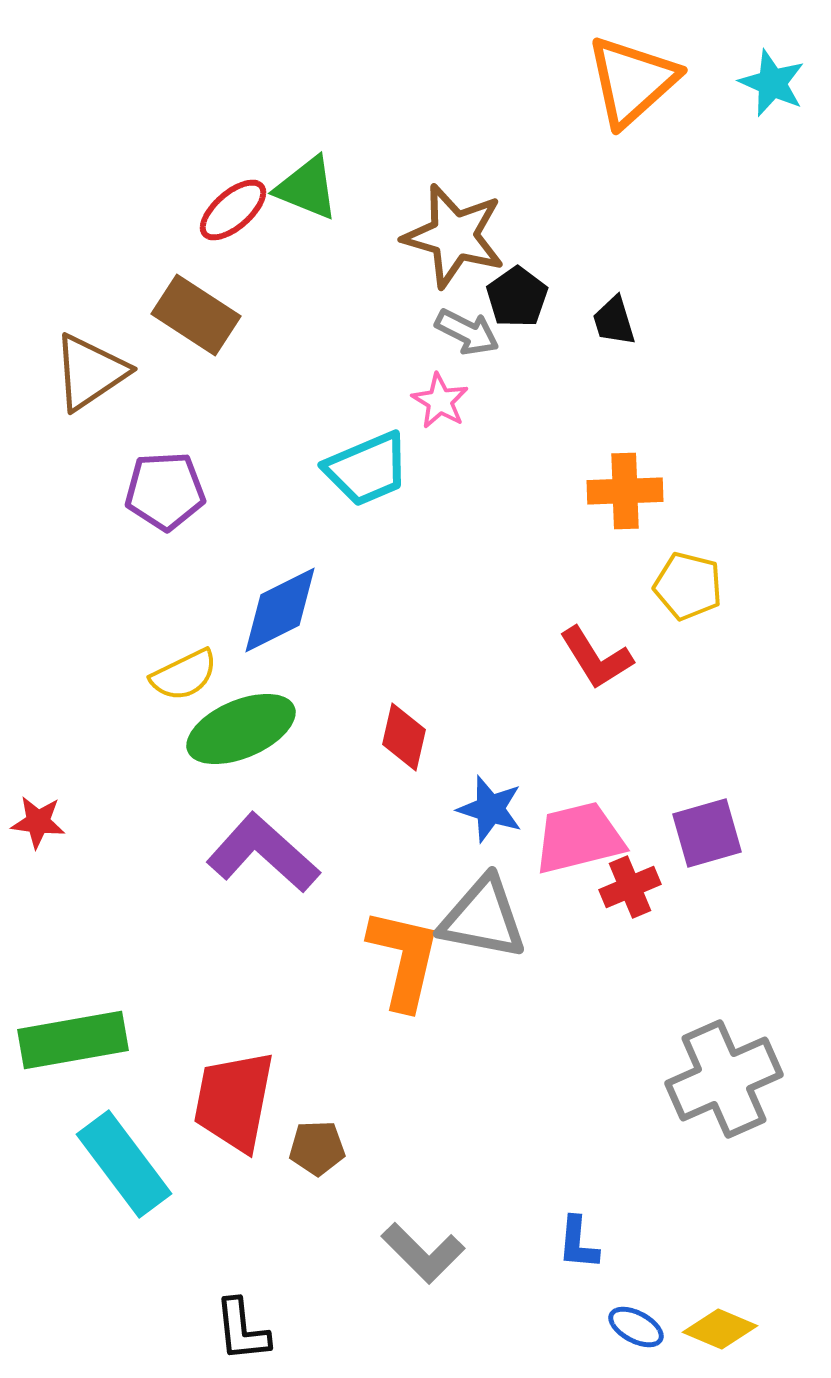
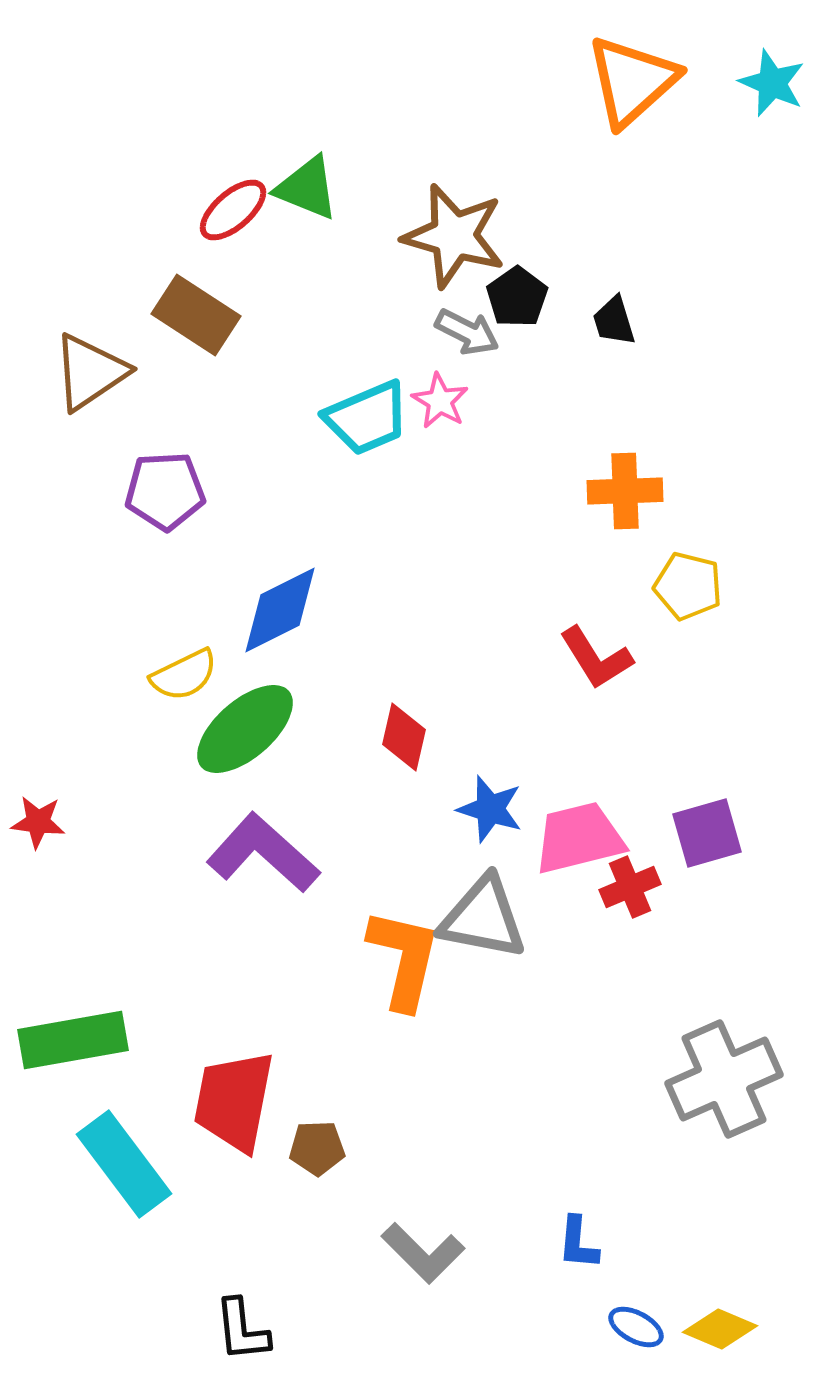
cyan trapezoid: moved 51 px up
green ellipse: moved 4 px right; rotated 18 degrees counterclockwise
